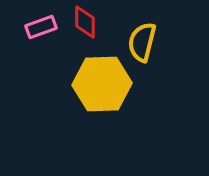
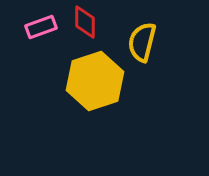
yellow hexagon: moved 7 px left, 3 px up; rotated 16 degrees counterclockwise
